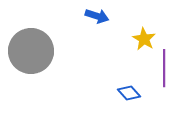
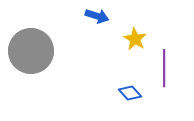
yellow star: moved 9 px left
blue diamond: moved 1 px right
